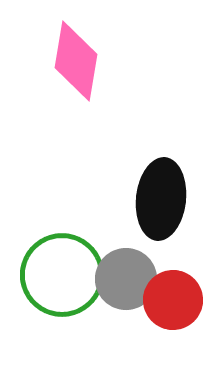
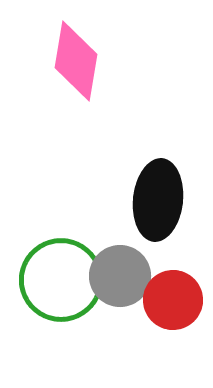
black ellipse: moved 3 px left, 1 px down
green circle: moved 1 px left, 5 px down
gray circle: moved 6 px left, 3 px up
